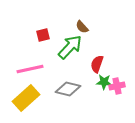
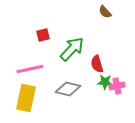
brown semicircle: moved 23 px right, 15 px up
green arrow: moved 2 px right, 2 px down
red semicircle: rotated 36 degrees counterclockwise
green star: moved 1 px right
yellow rectangle: rotated 36 degrees counterclockwise
